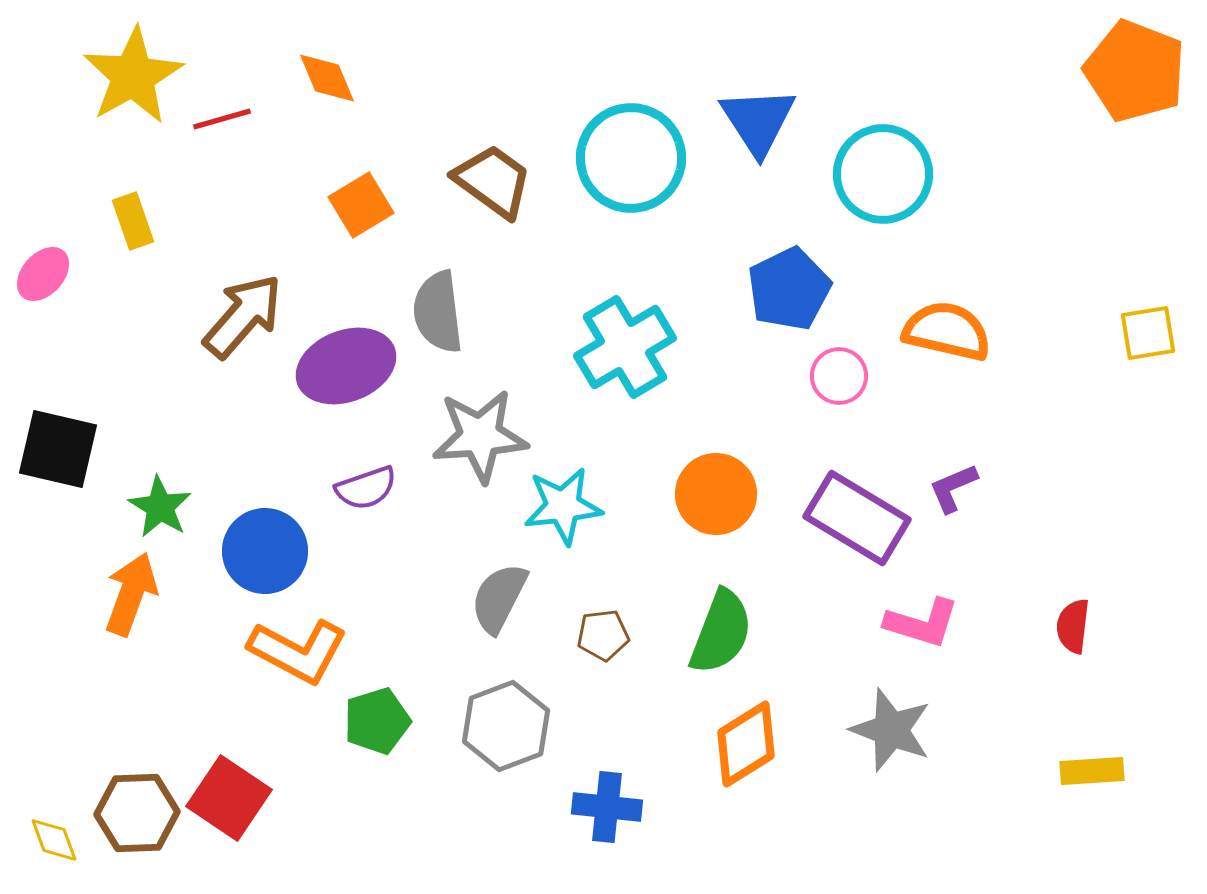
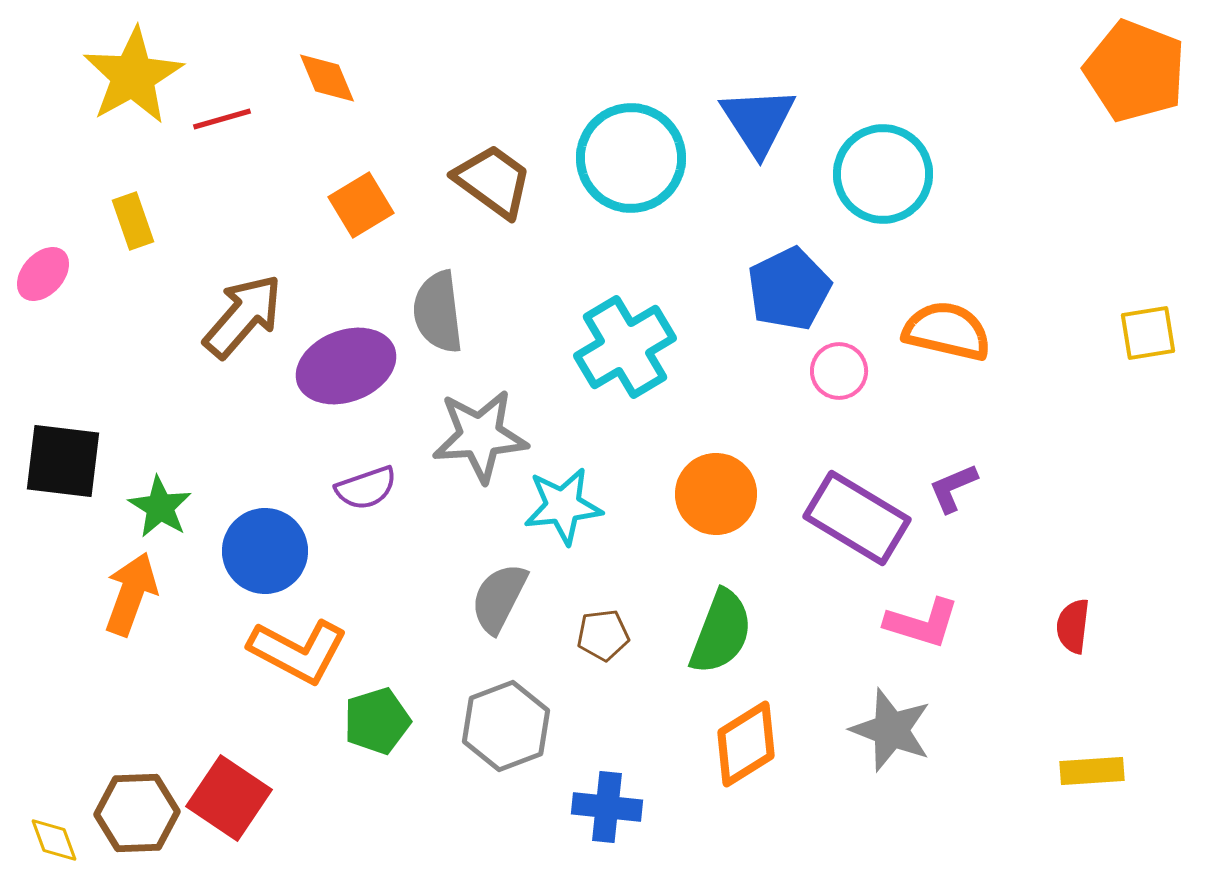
pink circle at (839, 376): moved 5 px up
black square at (58, 449): moved 5 px right, 12 px down; rotated 6 degrees counterclockwise
